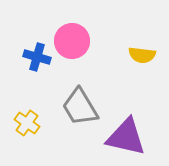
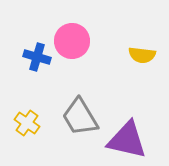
gray trapezoid: moved 10 px down
purple triangle: moved 1 px right, 3 px down
